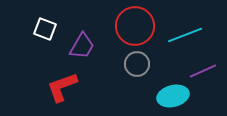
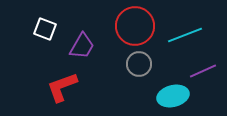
gray circle: moved 2 px right
